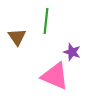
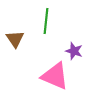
brown triangle: moved 2 px left, 2 px down
purple star: moved 2 px right, 1 px up
